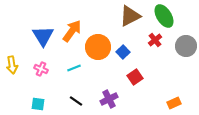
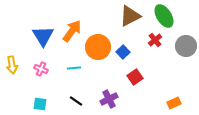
cyan line: rotated 16 degrees clockwise
cyan square: moved 2 px right
